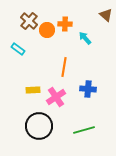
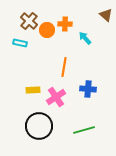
cyan rectangle: moved 2 px right, 6 px up; rotated 24 degrees counterclockwise
